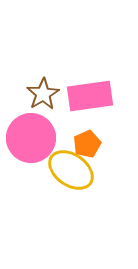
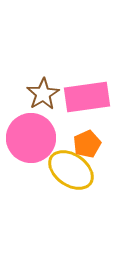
pink rectangle: moved 3 px left, 1 px down
